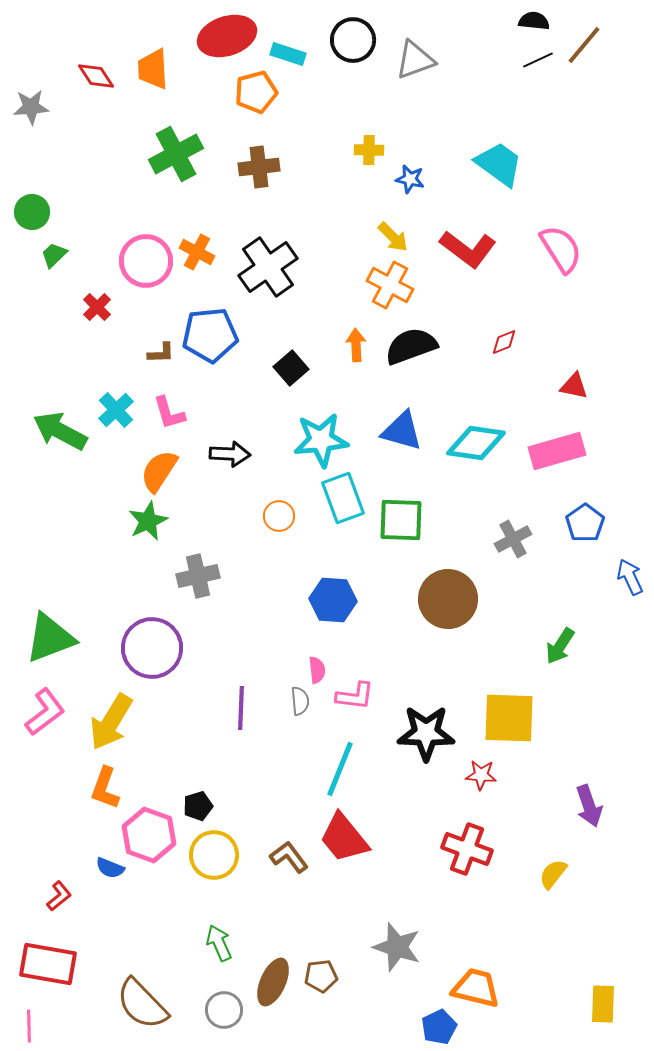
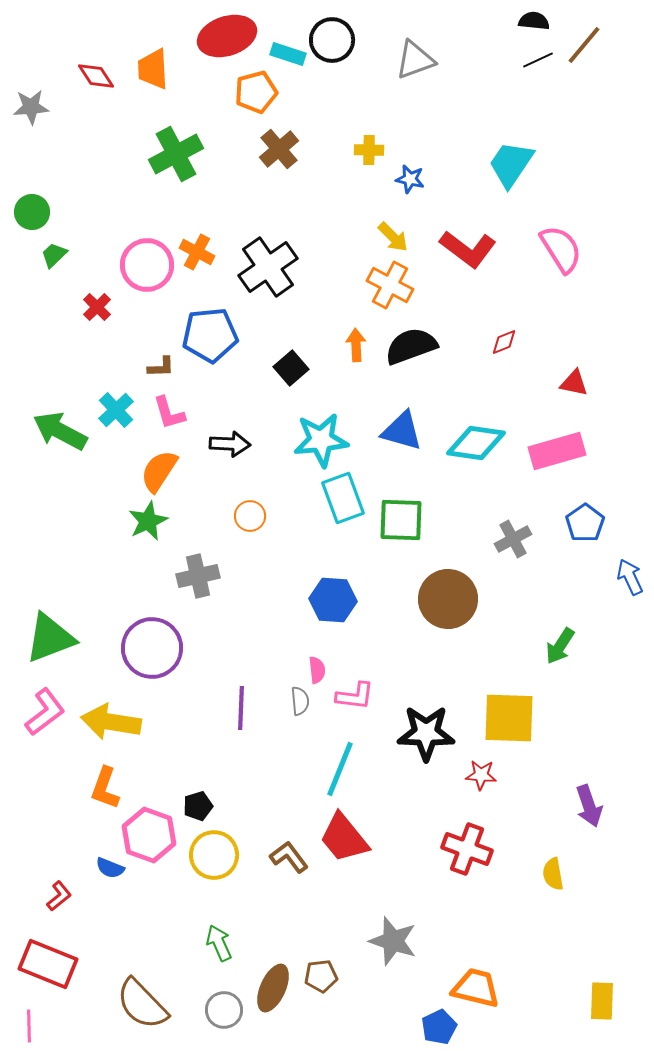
black circle at (353, 40): moved 21 px left
cyan trapezoid at (499, 164): moved 12 px right; rotated 92 degrees counterclockwise
brown cross at (259, 167): moved 20 px right, 18 px up; rotated 33 degrees counterclockwise
pink circle at (146, 261): moved 1 px right, 4 px down
brown L-shape at (161, 353): moved 14 px down
red triangle at (574, 386): moved 3 px up
black arrow at (230, 454): moved 10 px up
orange circle at (279, 516): moved 29 px left
yellow arrow at (111, 722): rotated 68 degrees clockwise
yellow semicircle at (553, 874): rotated 48 degrees counterclockwise
gray star at (397, 947): moved 4 px left, 6 px up
red rectangle at (48, 964): rotated 12 degrees clockwise
brown ellipse at (273, 982): moved 6 px down
yellow rectangle at (603, 1004): moved 1 px left, 3 px up
